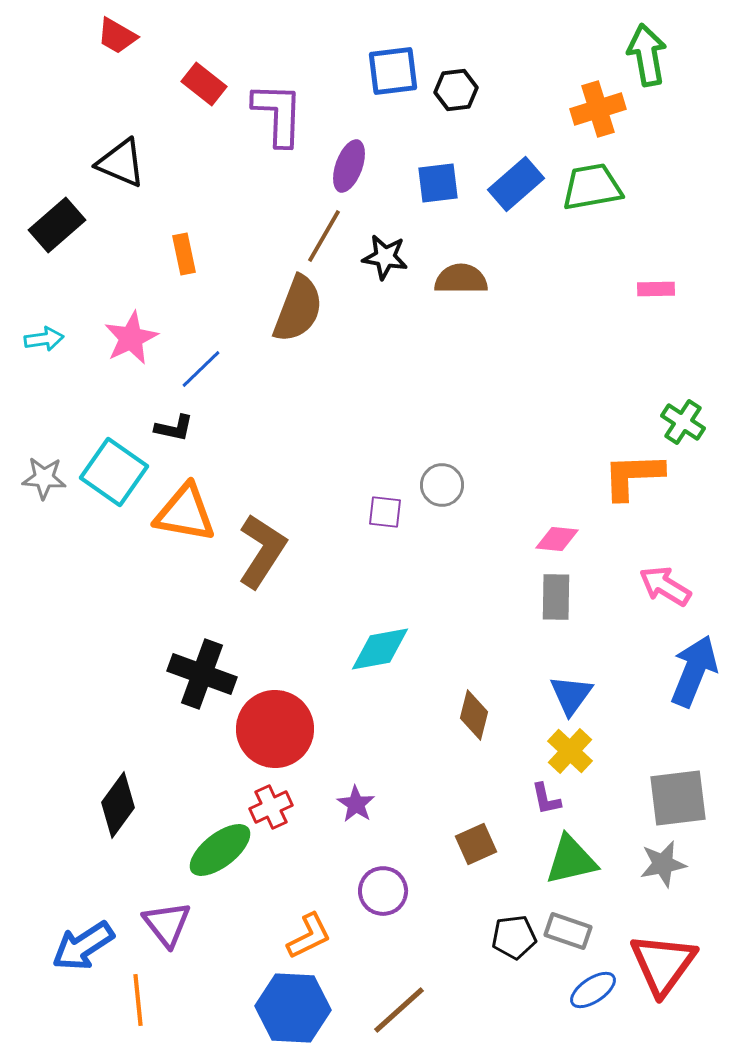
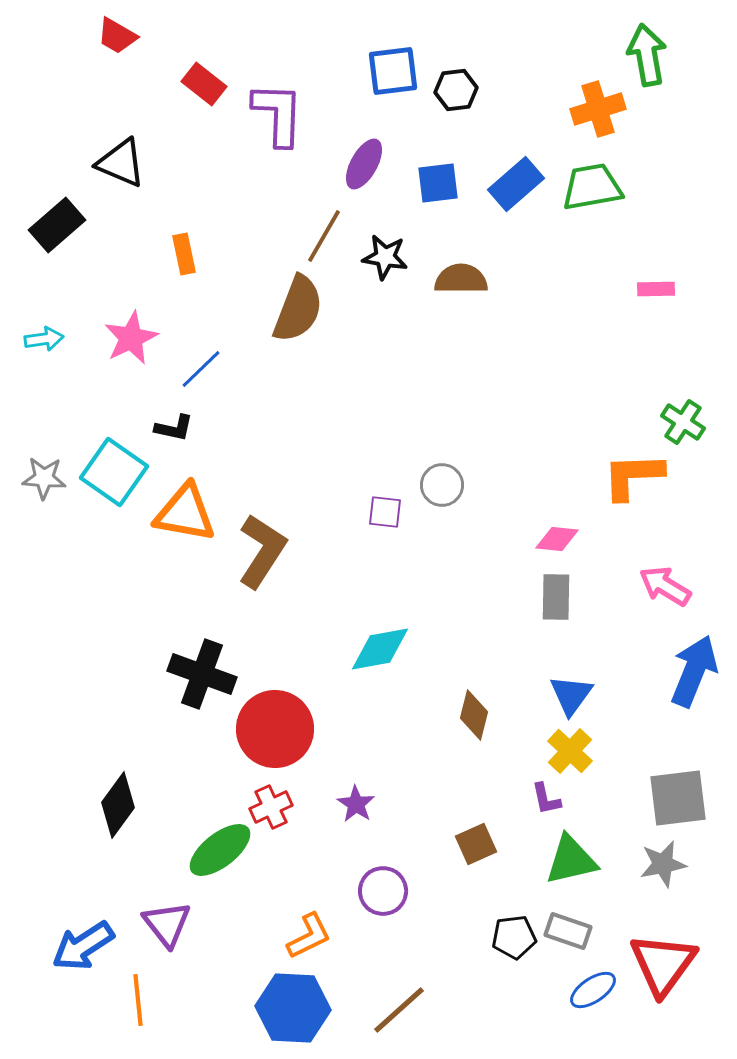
purple ellipse at (349, 166): moved 15 px right, 2 px up; rotated 9 degrees clockwise
